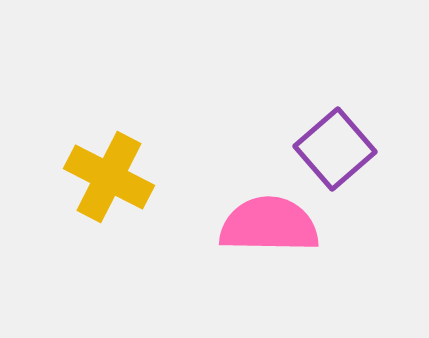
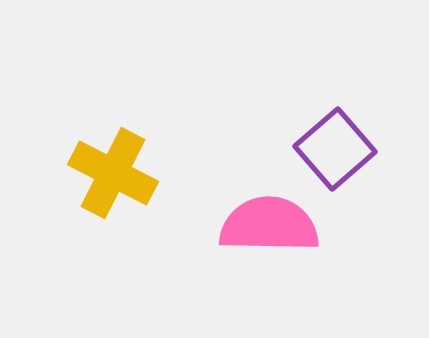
yellow cross: moved 4 px right, 4 px up
